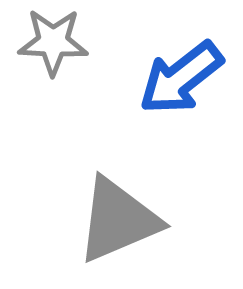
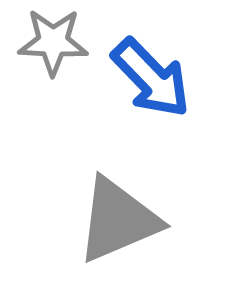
blue arrow: moved 30 px left; rotated 96 degrees counterclockwise
